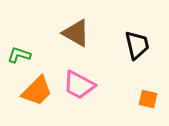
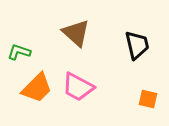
brown triangle: rotated 12 degrees clockwise
green L-shape: moved 3 px up
pink trapezoid: moved 1 px left, 2 px down
orange trapezoid: moved 3 px up
